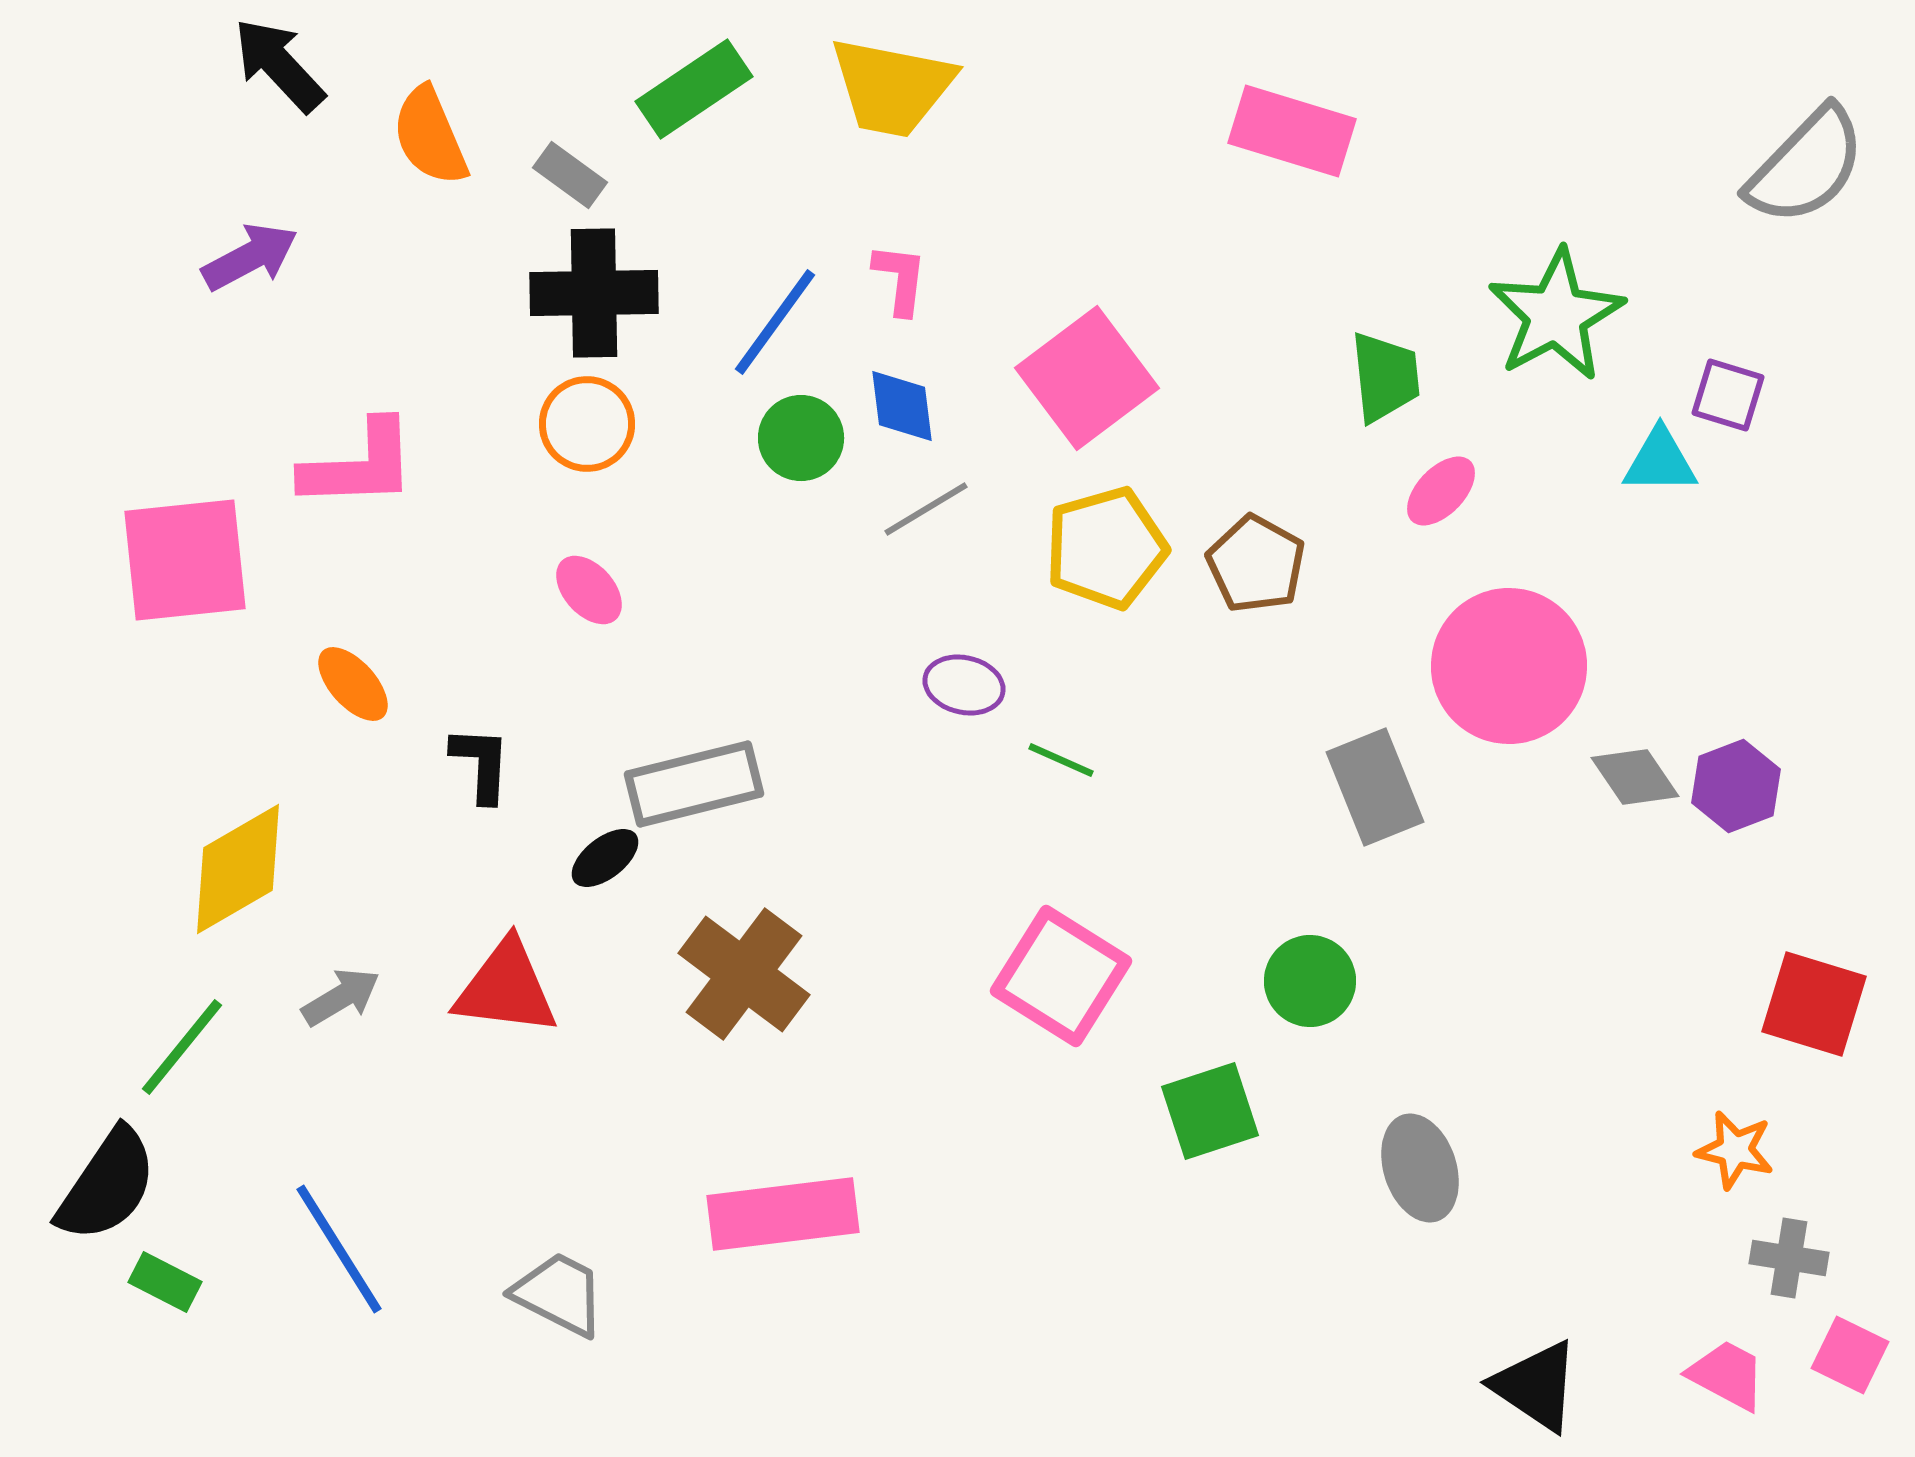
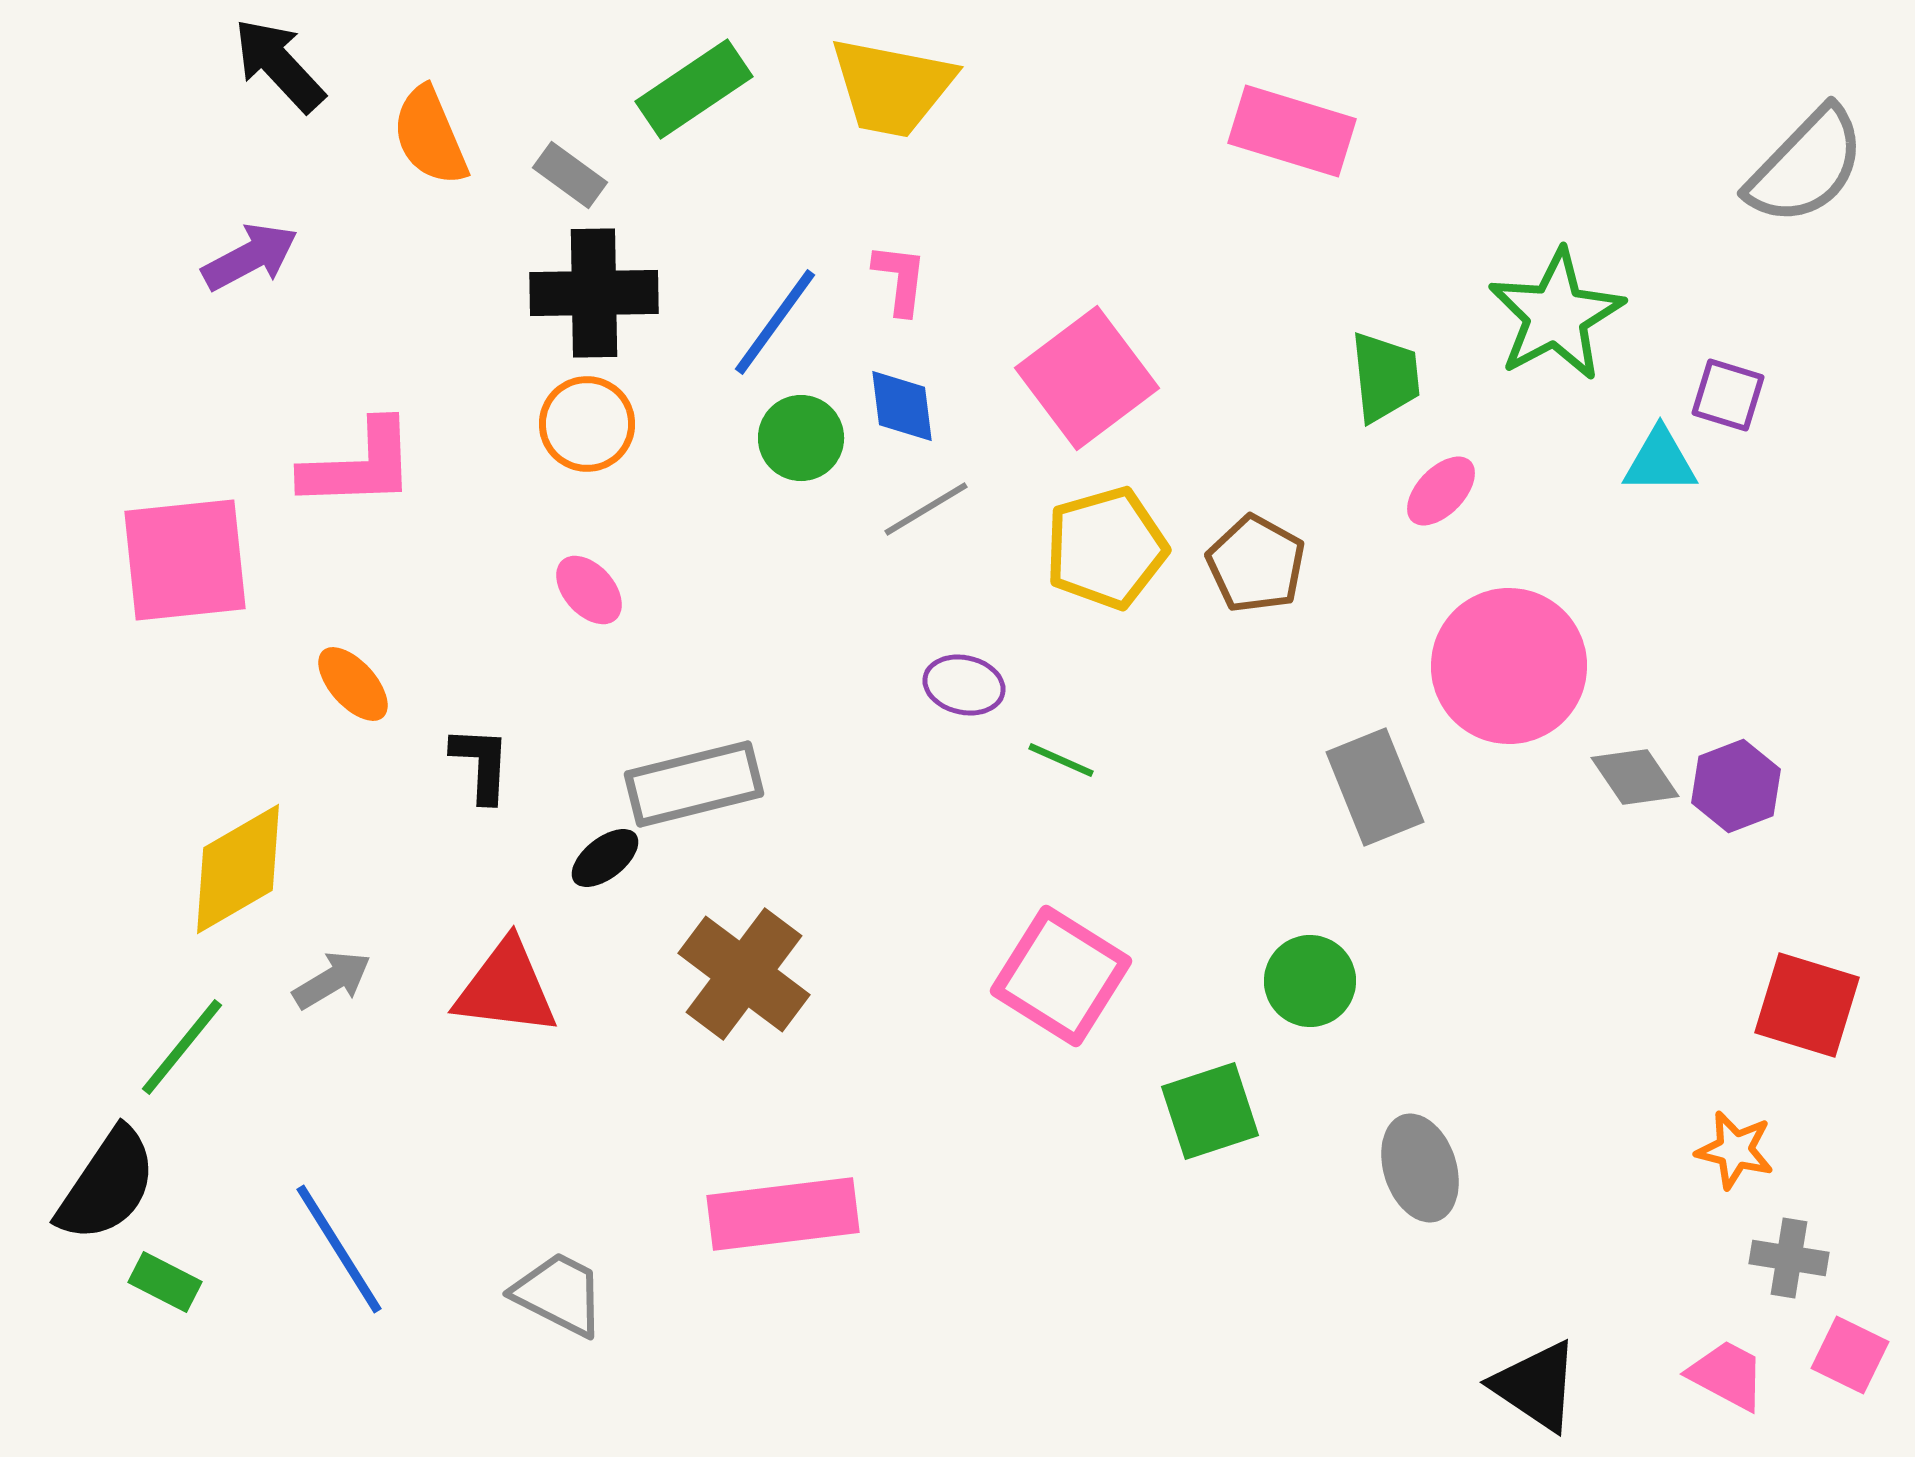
gray arrow at (341, 997): moved 9 px left, 17 px up
red square at (1814, 1004): moved 7 px left, 1 px down
